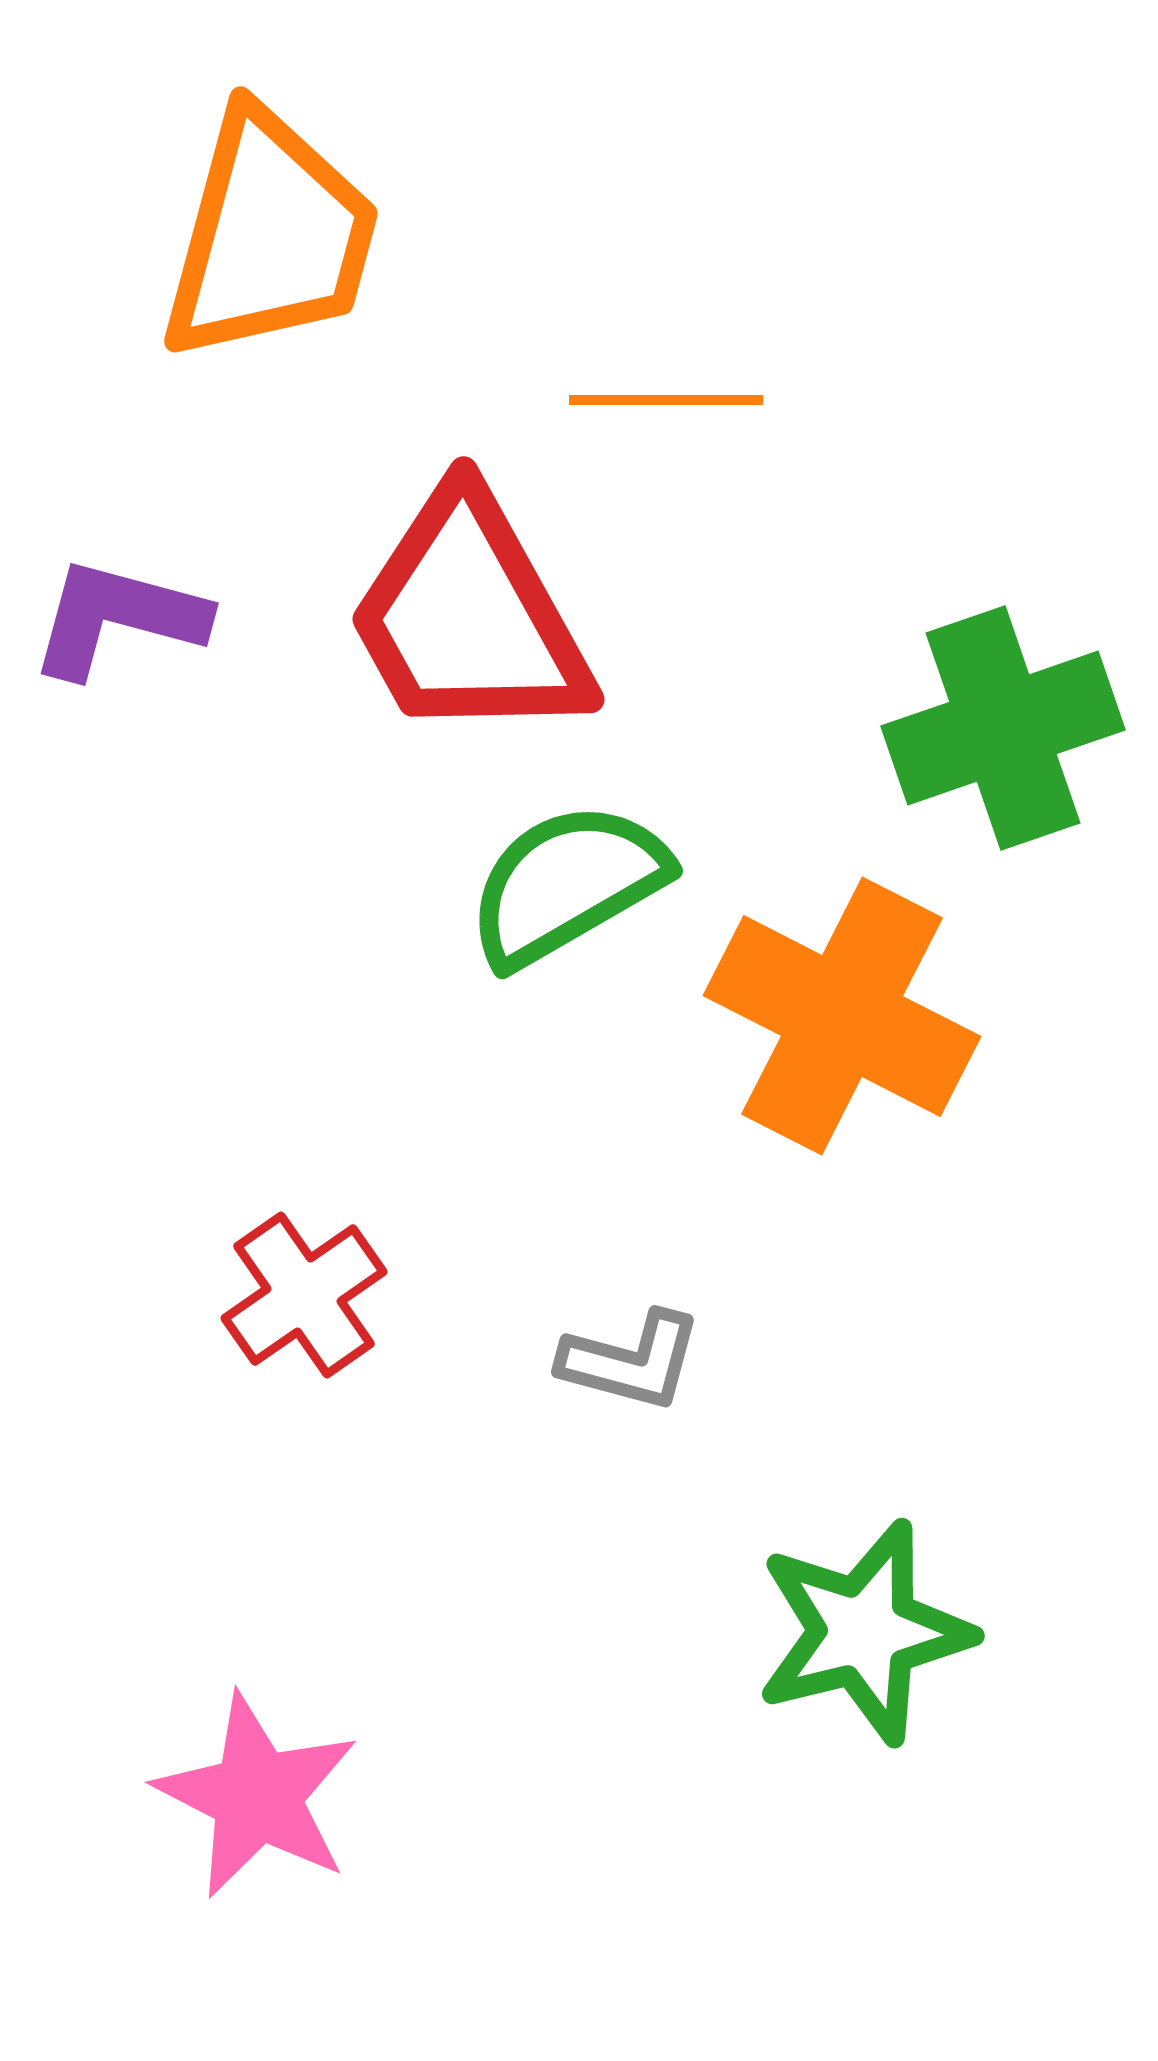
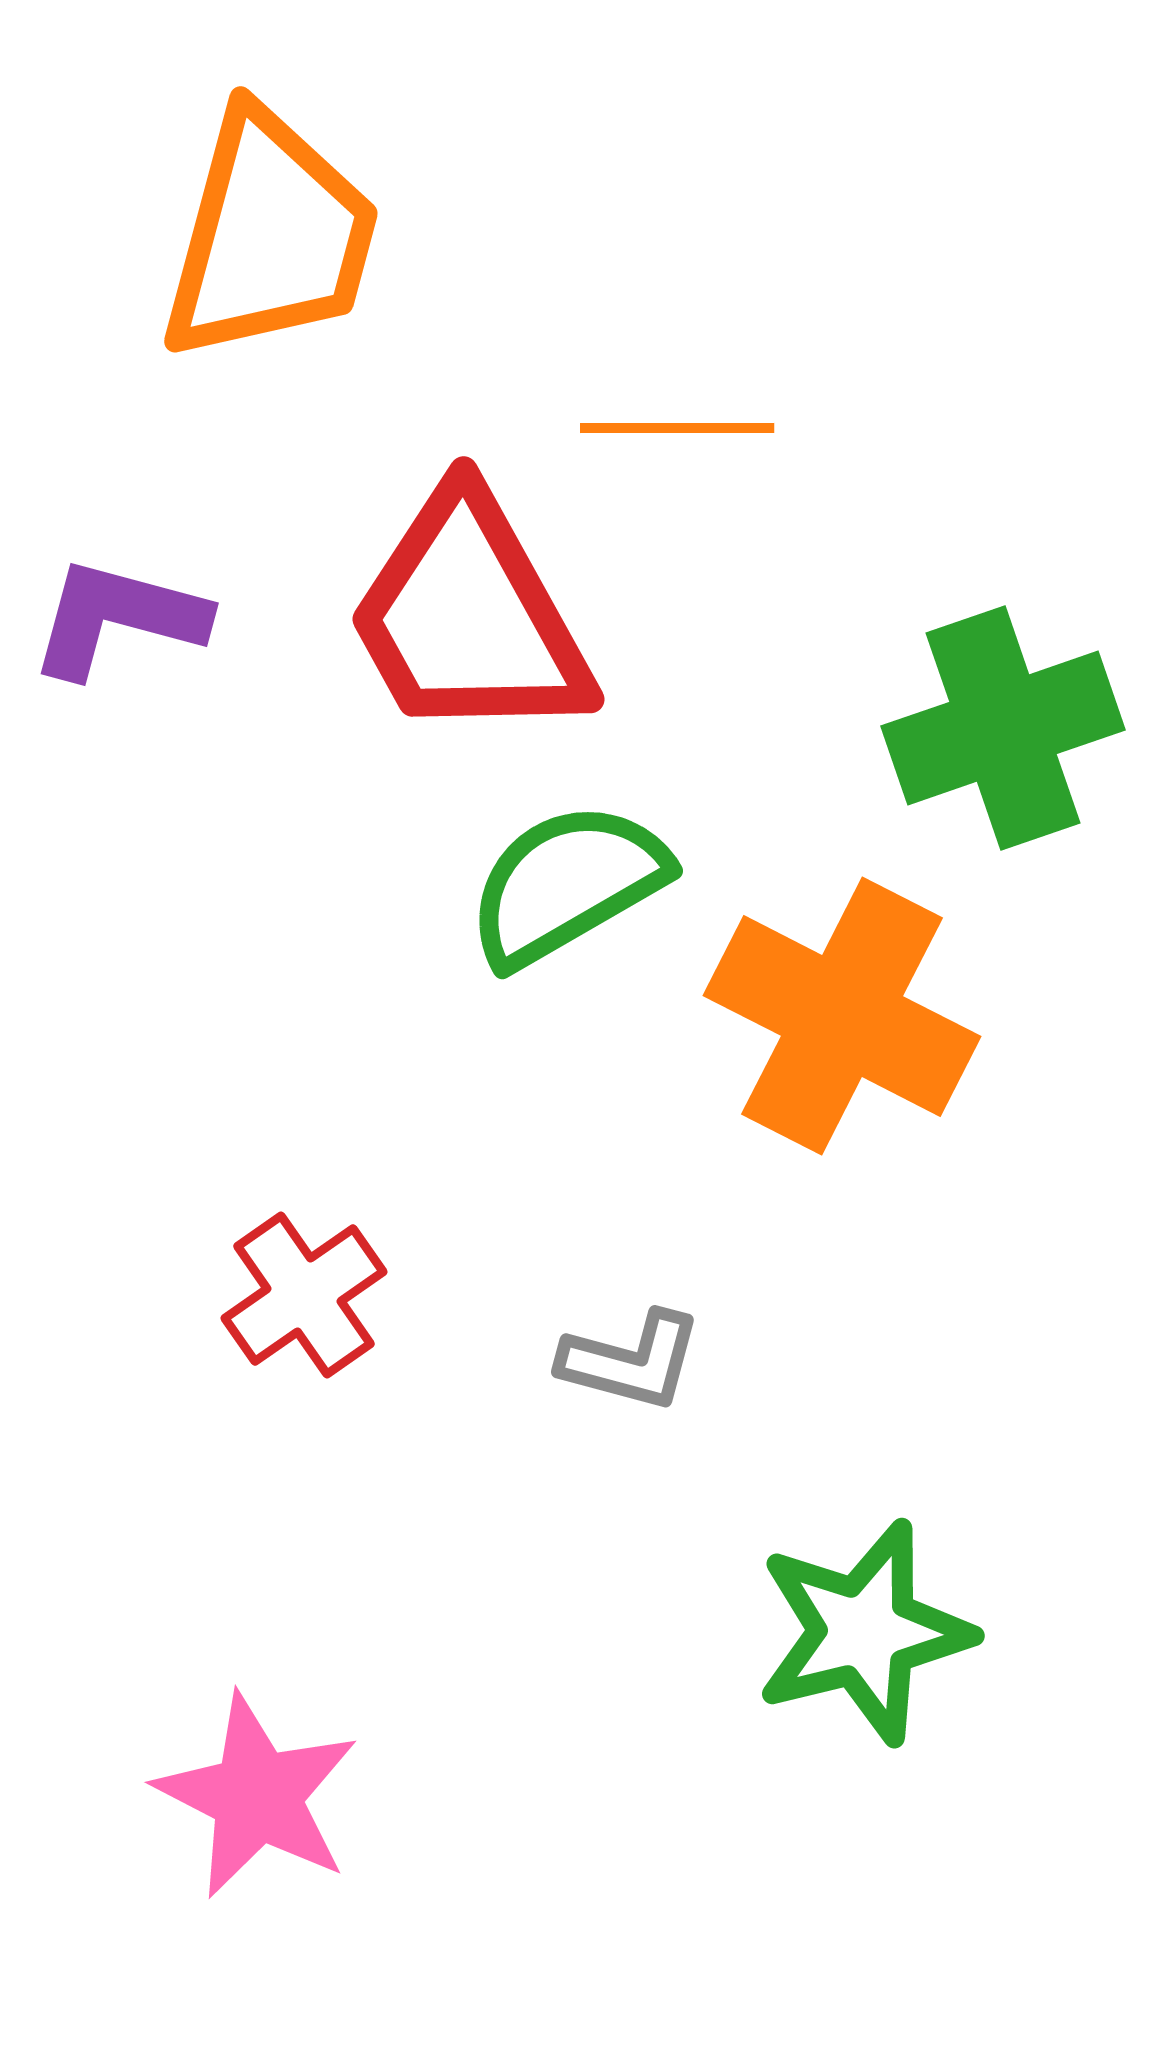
orange line: moved 11 px right, 28 px down
